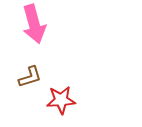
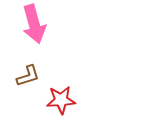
brown L-shape: moved 2 px left, 1 px up
